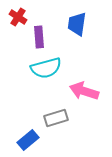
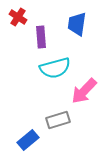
purple rectangle: moved 2 px right
cyan semicircle: moved 9 px right
pink arrow: rotated 64 degrees counterclockwise
gray rectangle: moved 2 px right, 2 px down
